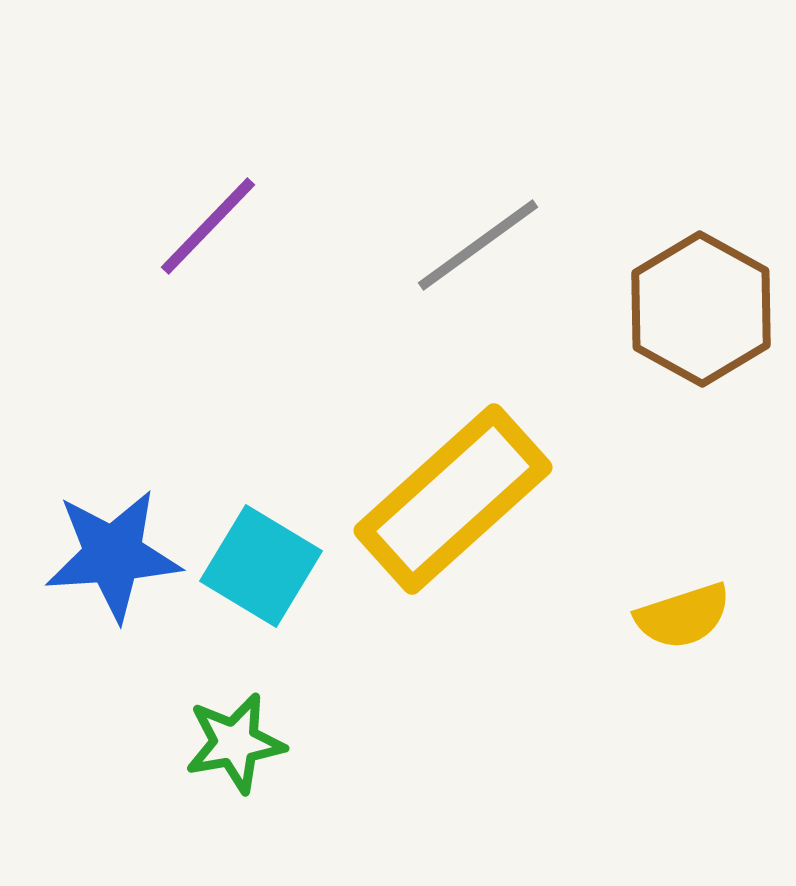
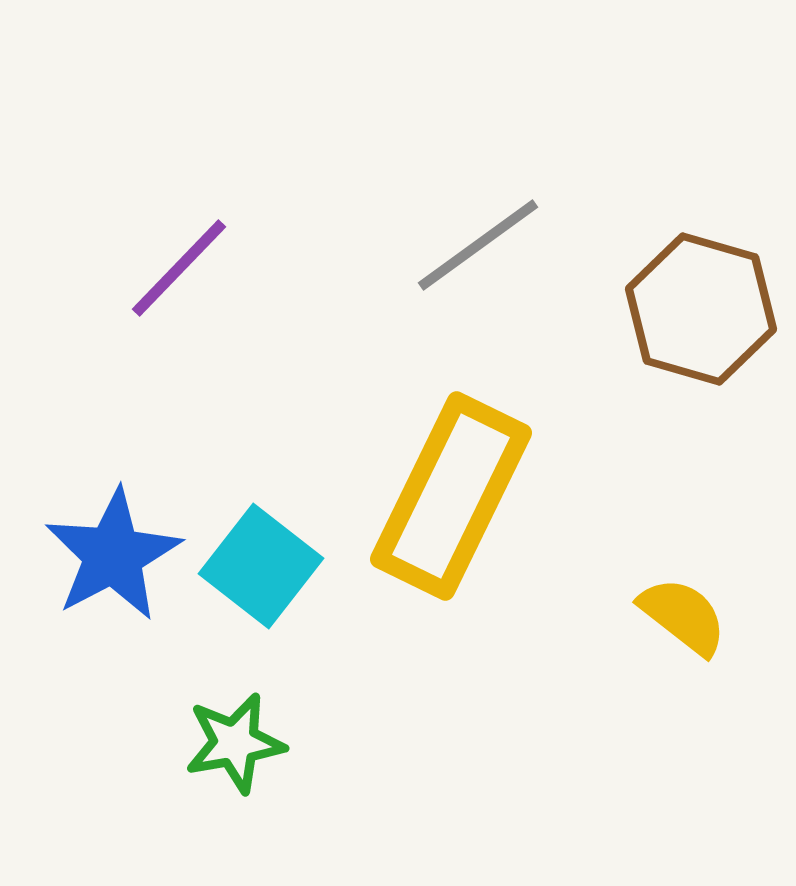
purple line: moved 29 px left, 42 px down
brown hexagon: rotated 13 degrees counterclockwise
yellow rectangle: moved 2 px left, 3 px up; rotated 22 degrees counterclockwise
blue star: rotated 24 degrees counterclockwise
cyan square: rotated 7 degrees clockwise
yellow semicircle: rotated 124 degrees counterclockwise
